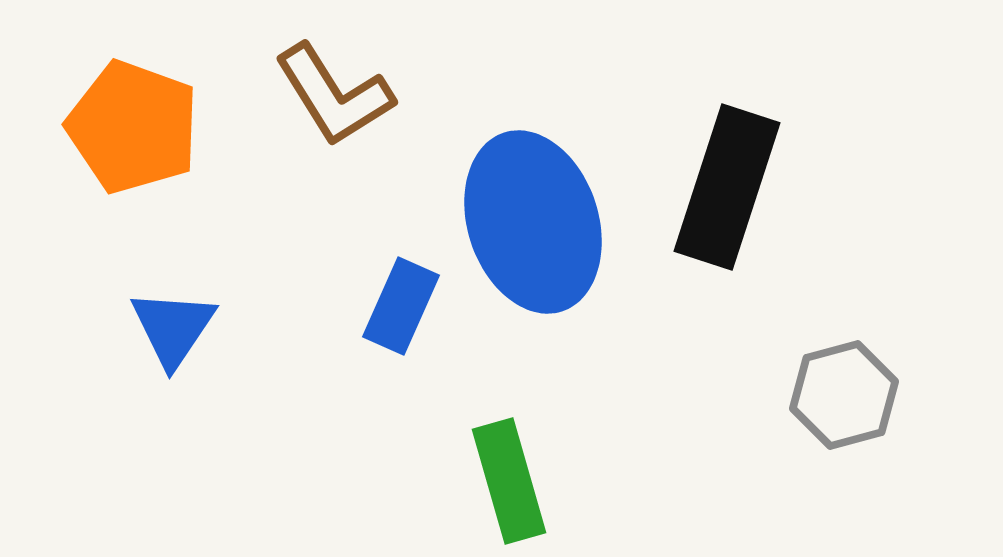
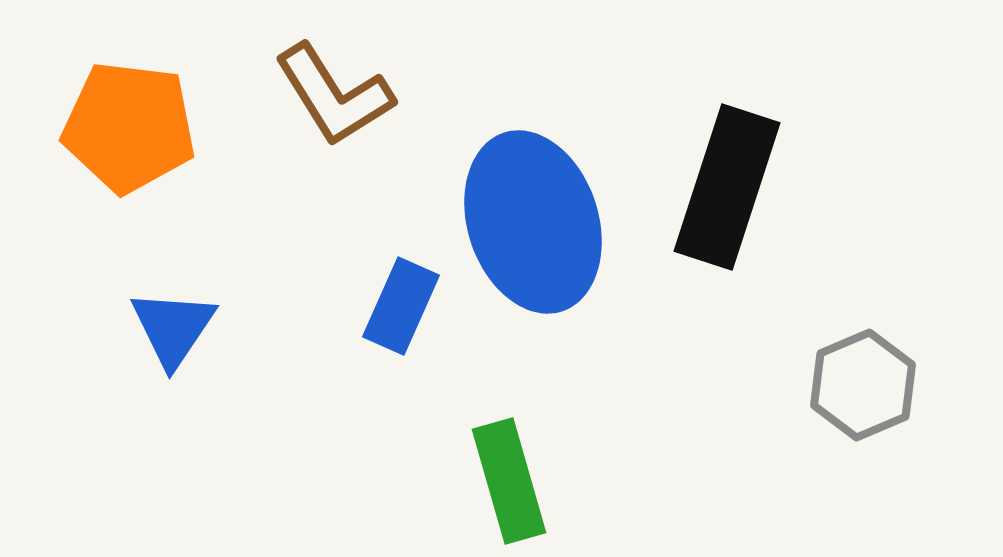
orange pentagon: moved 4 px left; rotated 13 degrees counterclockwise
gray hexagon: moved 19 px right, 10 px up; rotated 8 degrees counterclockwise
